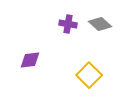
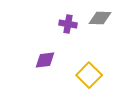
gray diamond: moved 6 px up; rotated 40 degrees counterclockwise
purple diamond: moved 15 px right
